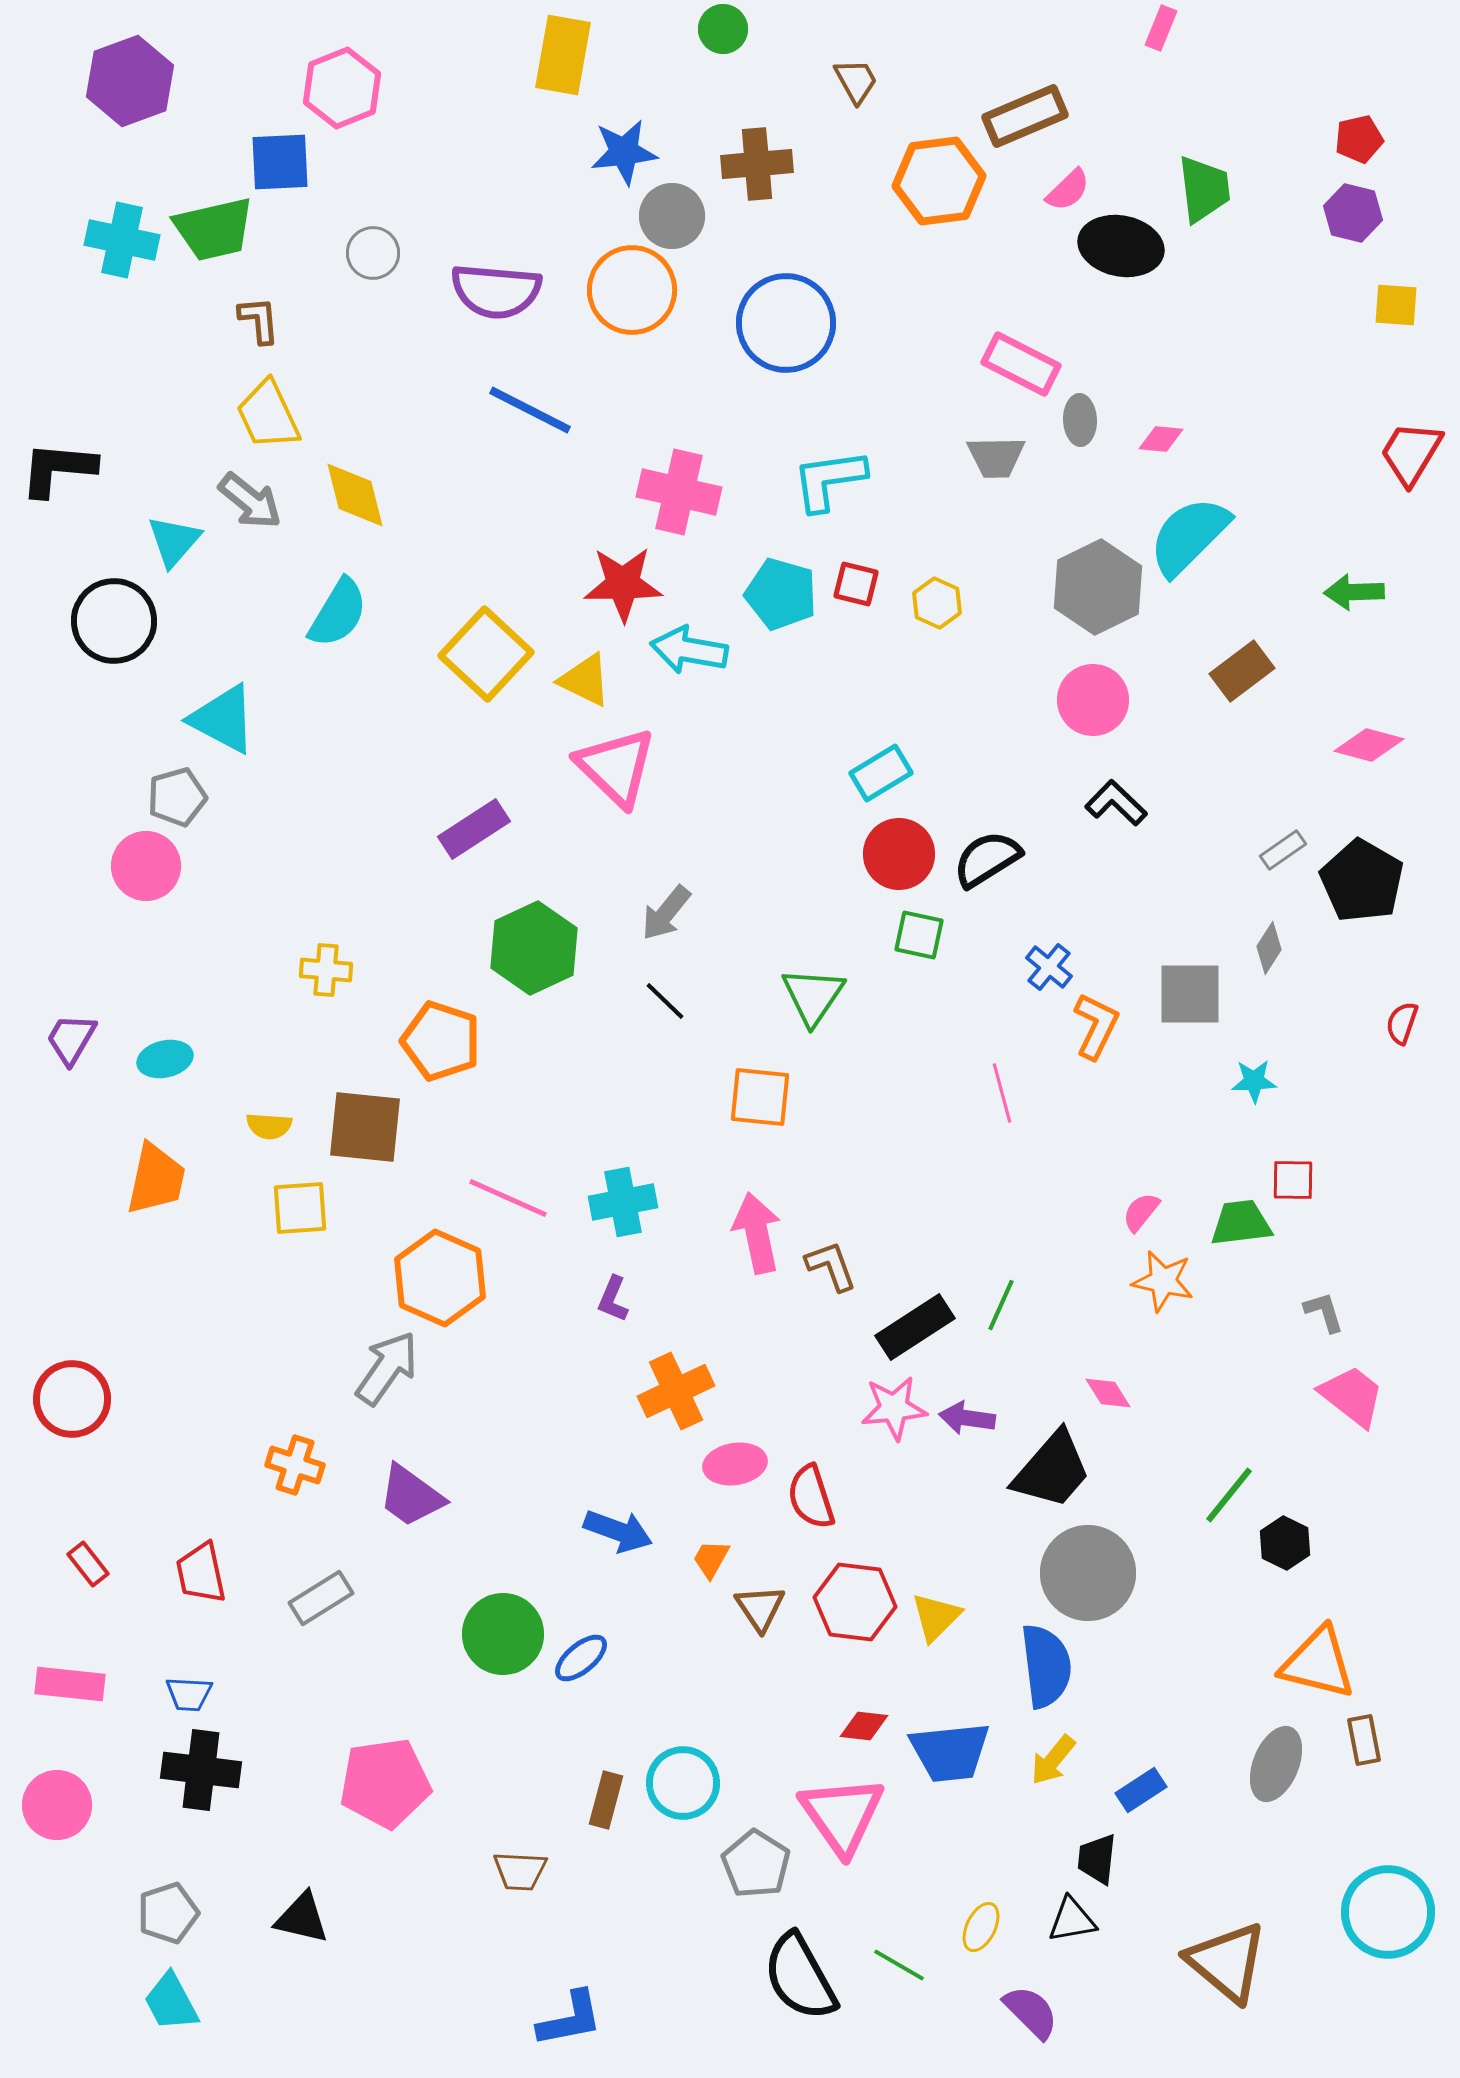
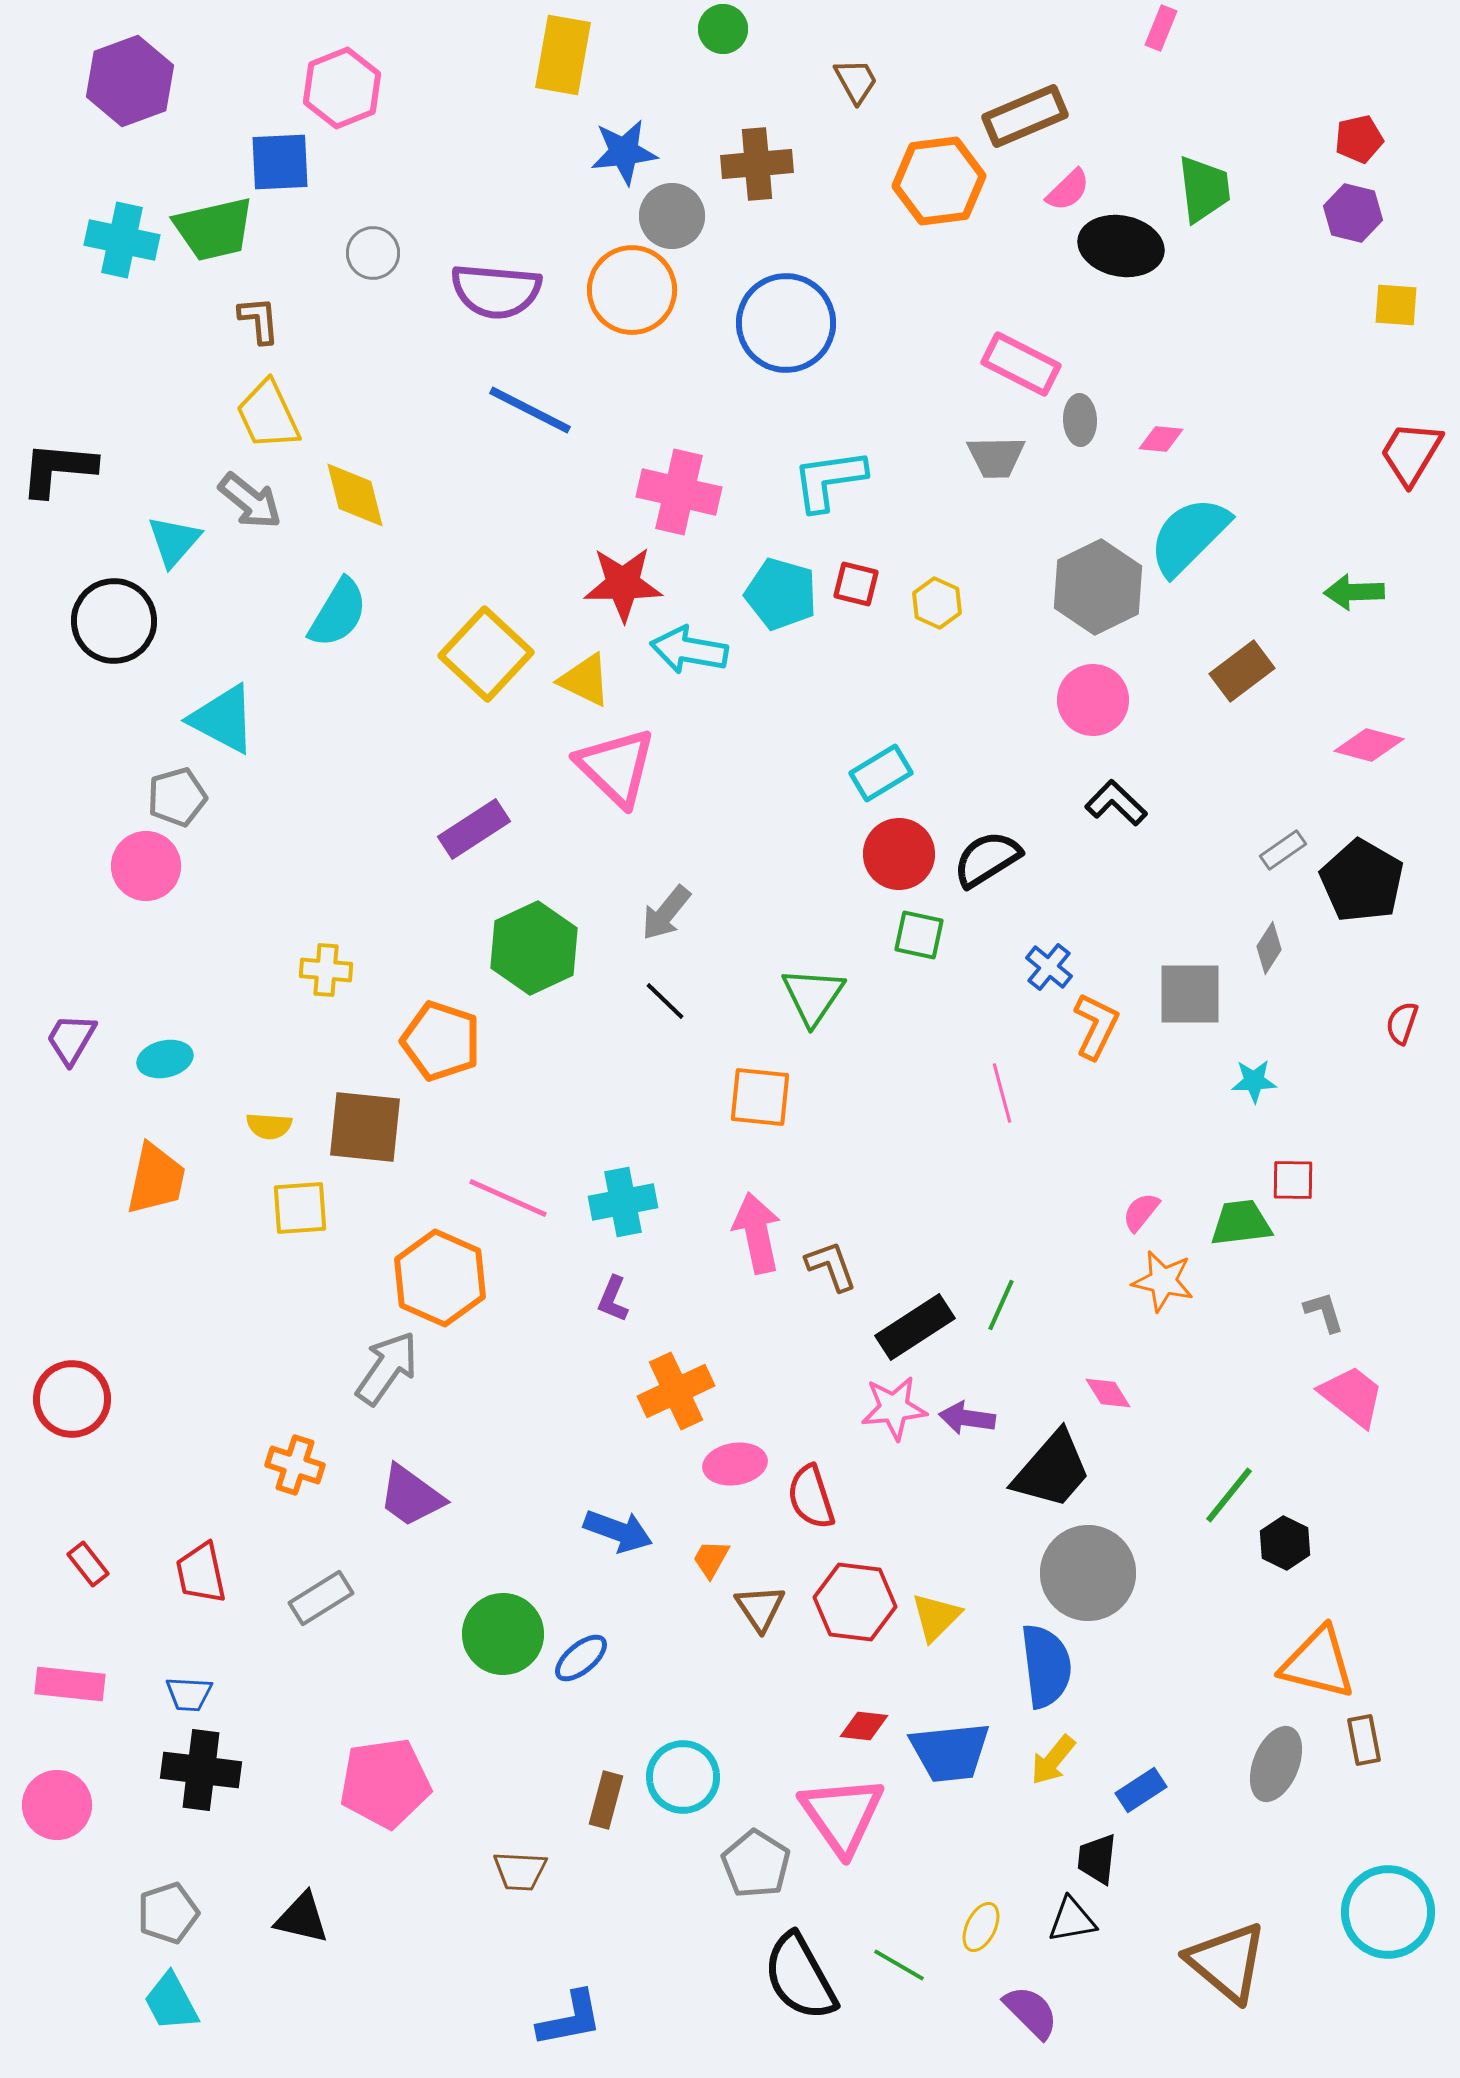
cyan circle at (683, 1783): moved 6 px up
